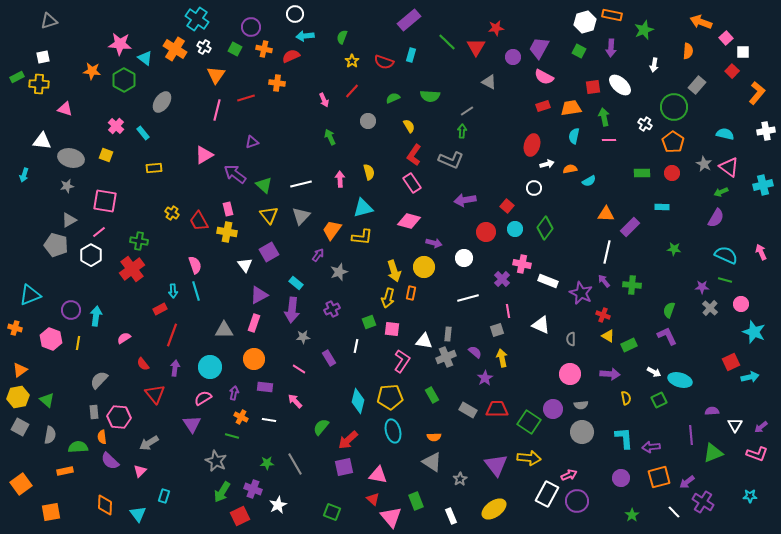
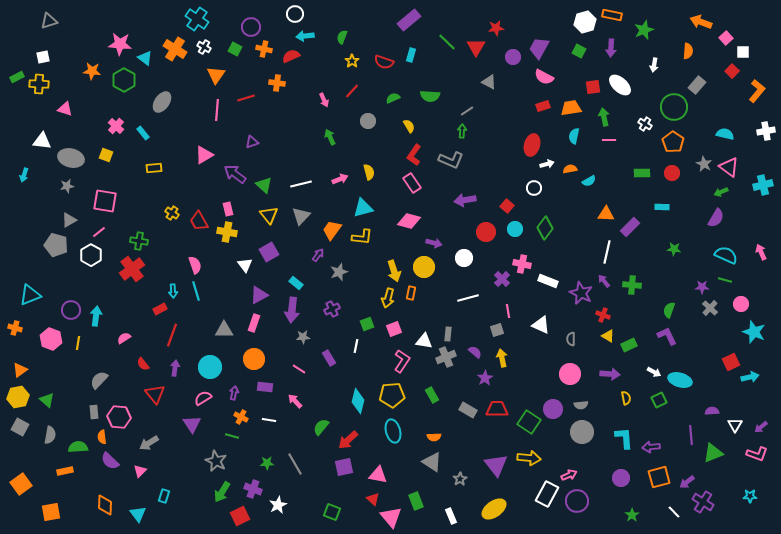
orange L-shape at (757, 93): moved 2 px up
pink line at (217, 110): rotated 10 degrees counterclockwise
pink arrow at (340, 179): rotated 70 degrees clockwise
green square at (369, 322): moved 2 px left, 2 px down
pink square at (392, 329): moved 2 px right; rotated 28 degrees counterclockwise
yellow pentagon at (390, 397): moved 2 px right, 2 px up
